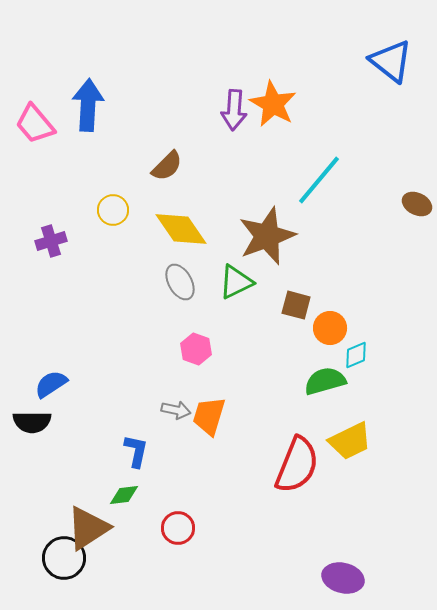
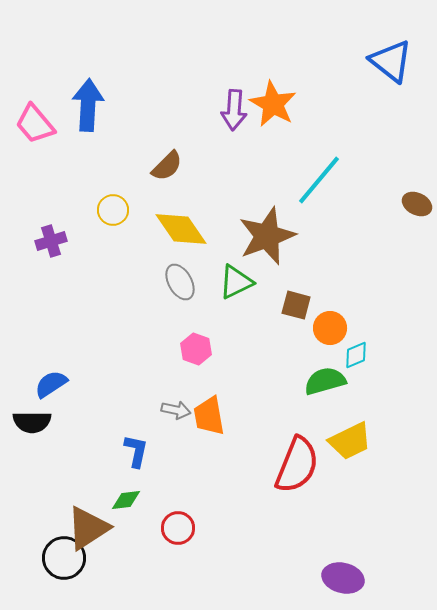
orange trapezoid: rotated 27 degrees counterclockwise
green diamond: moved 2 px right, 5 px down
